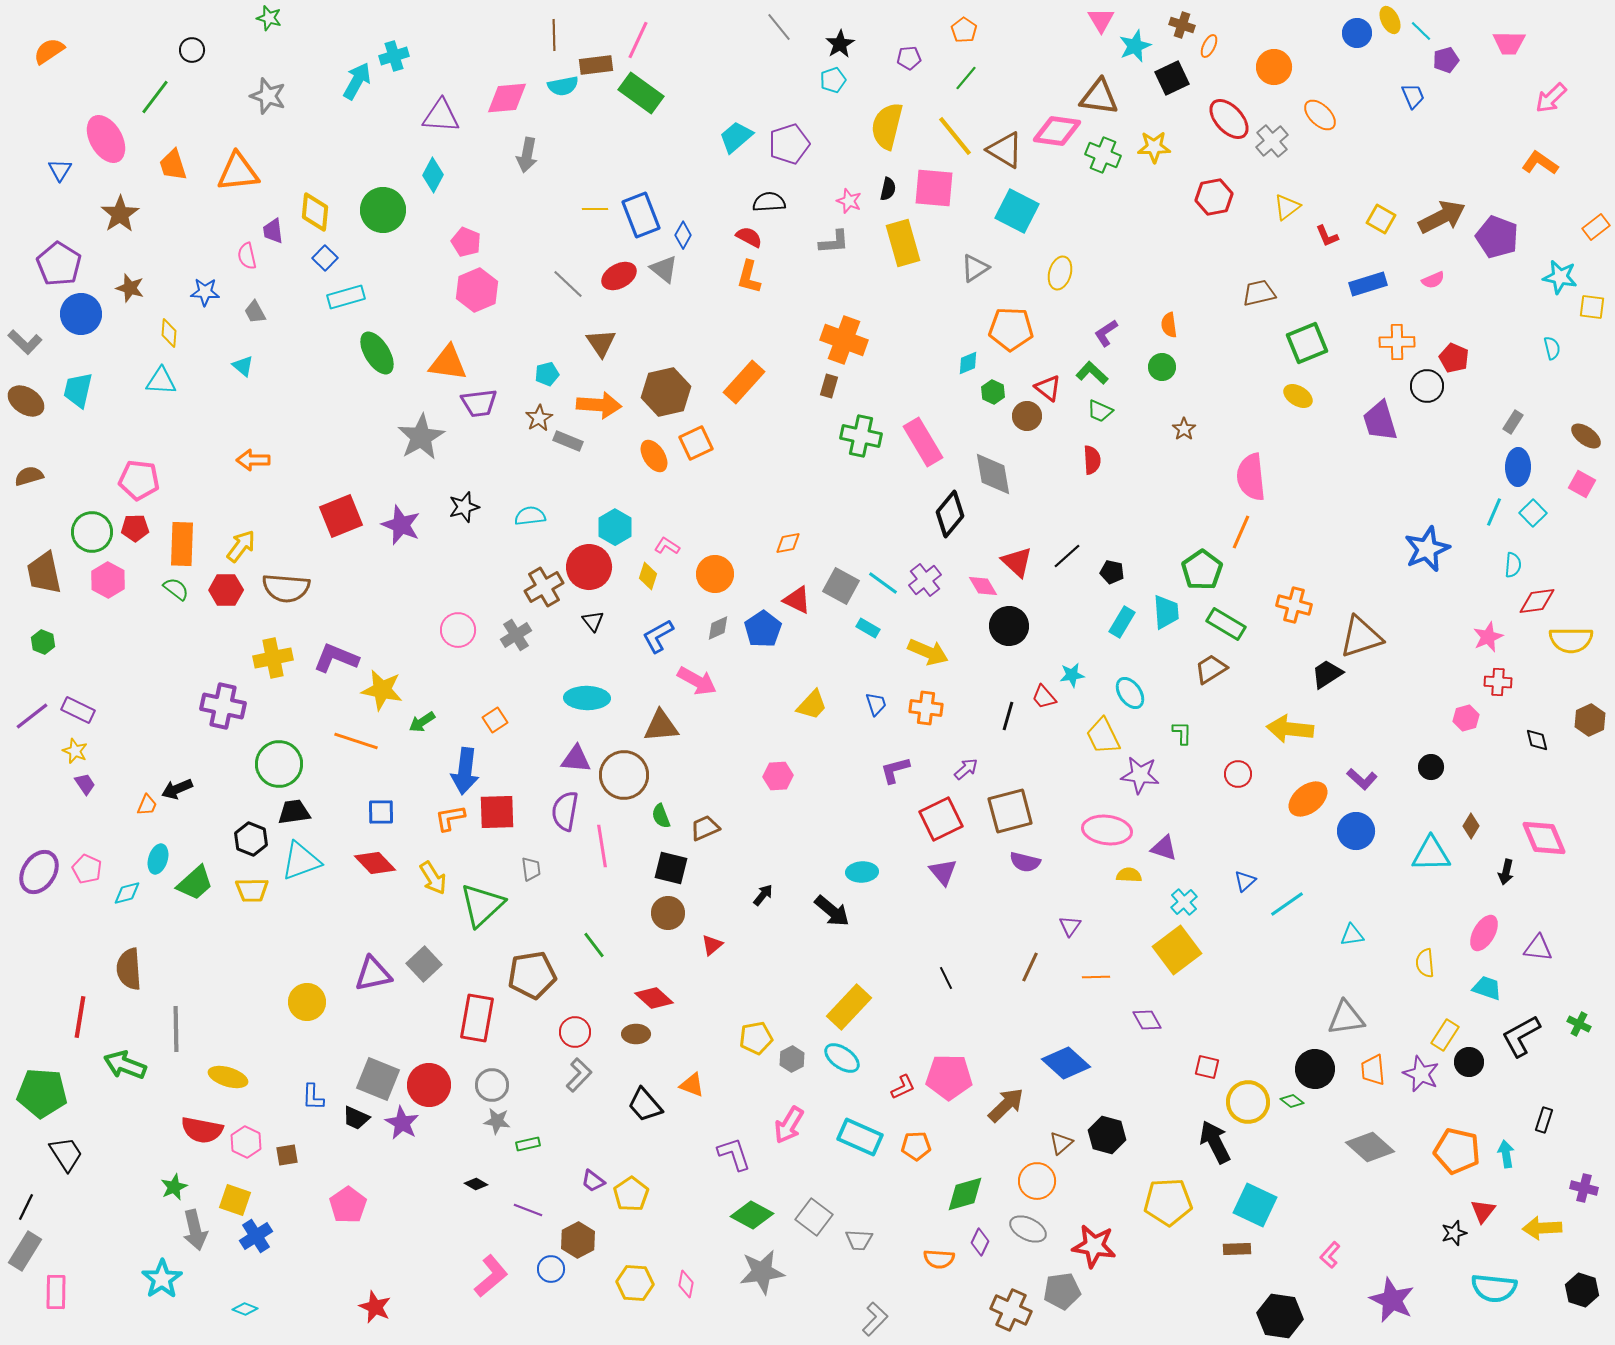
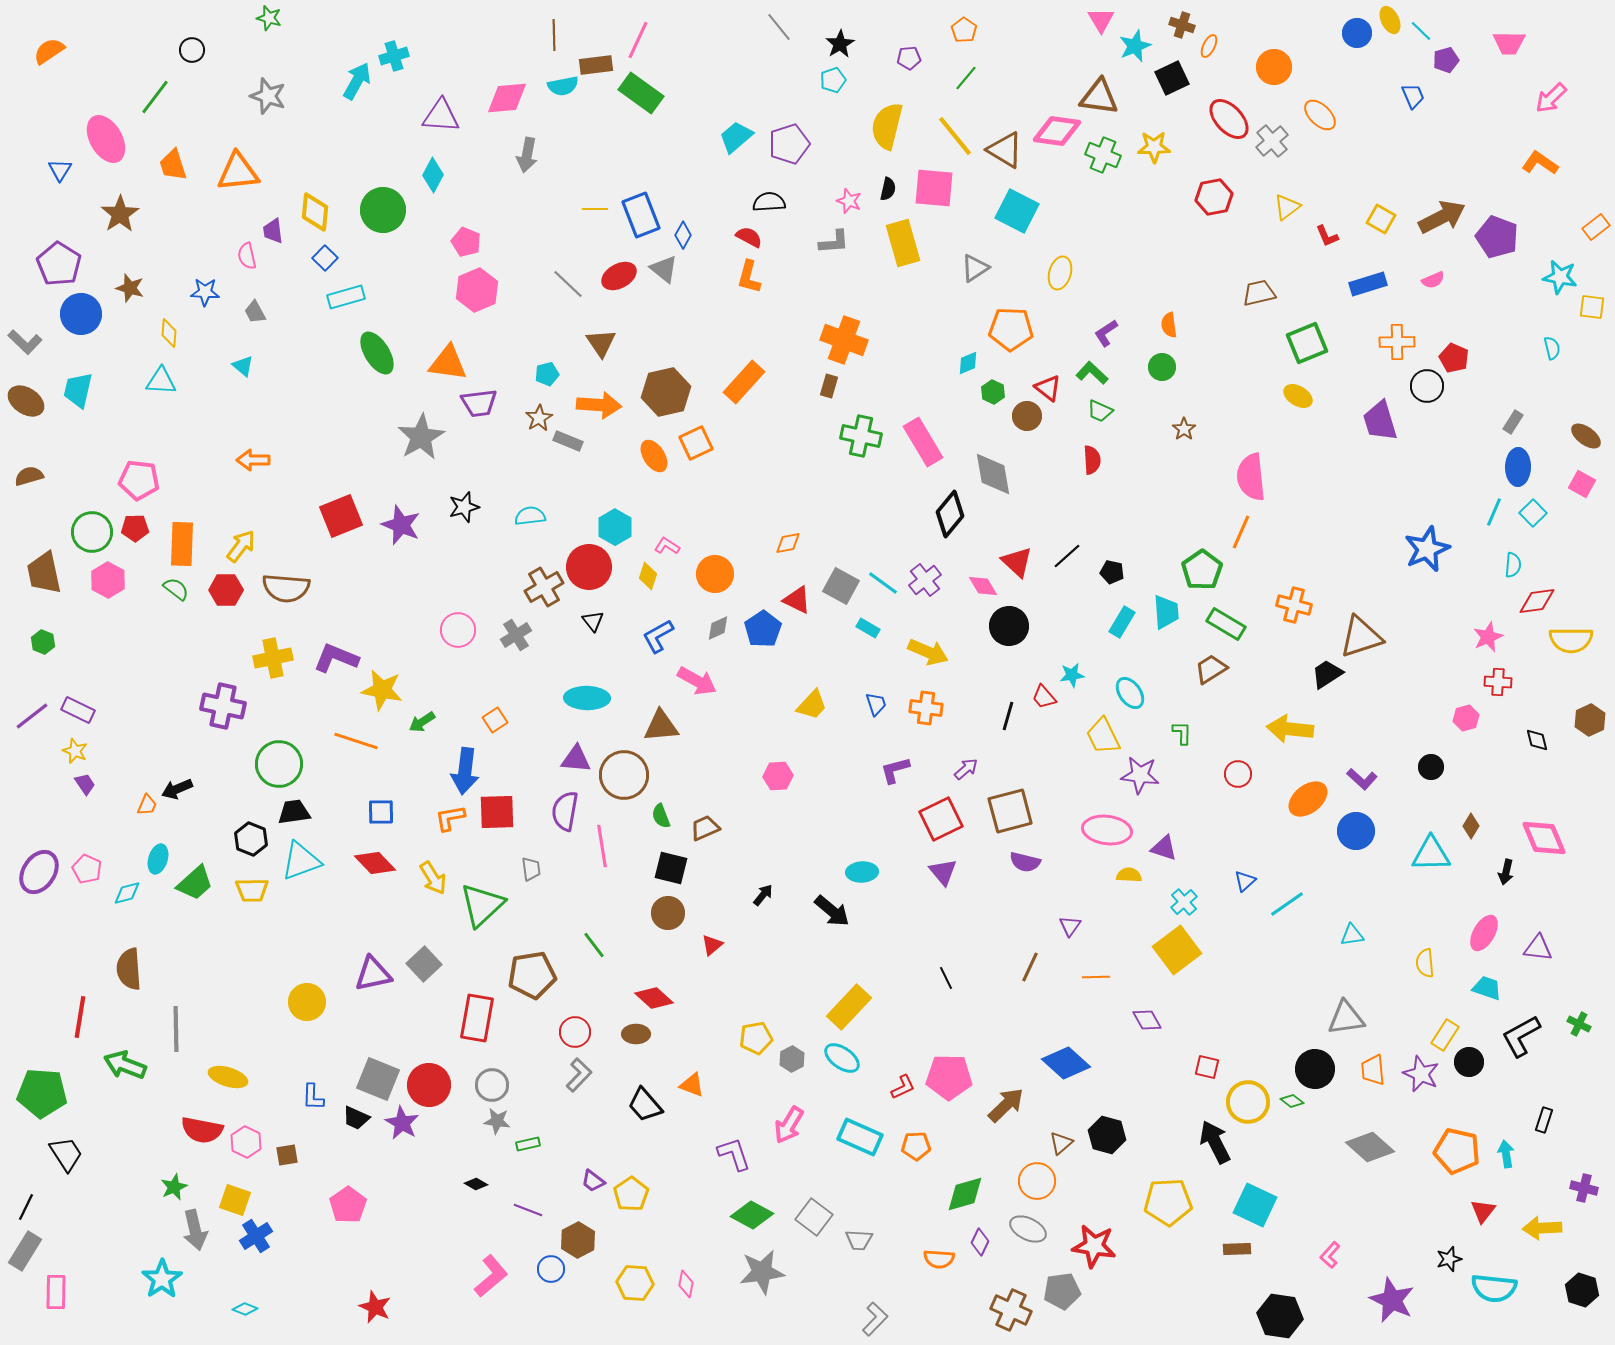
black star at (1454, 1233): moved 5 px left, 26 px down
